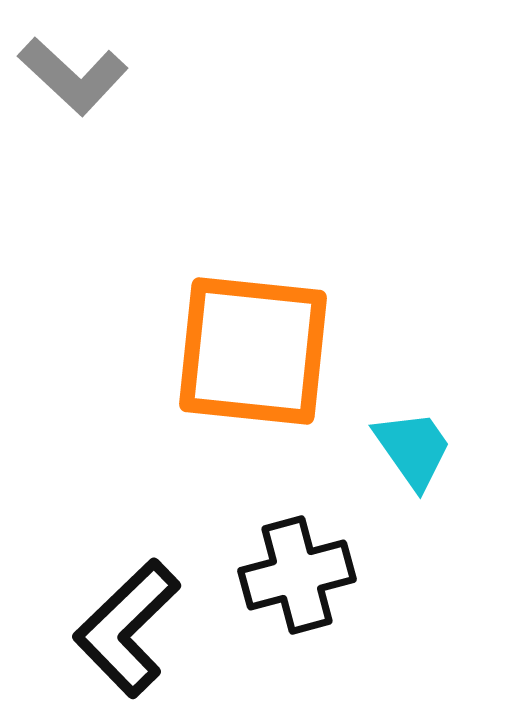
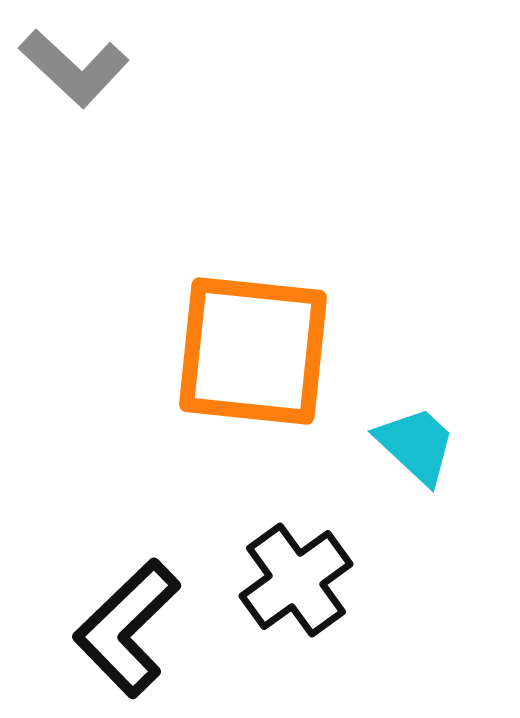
gray L-shape: moved 1 px right, 8 px up
cyan trapezoid: moved 3 px right, 4 px up; rotated 12 degrees counterclockwise
black cross: moved 1 px left, 5 px down; rotated 21 degrees counterclockwise
